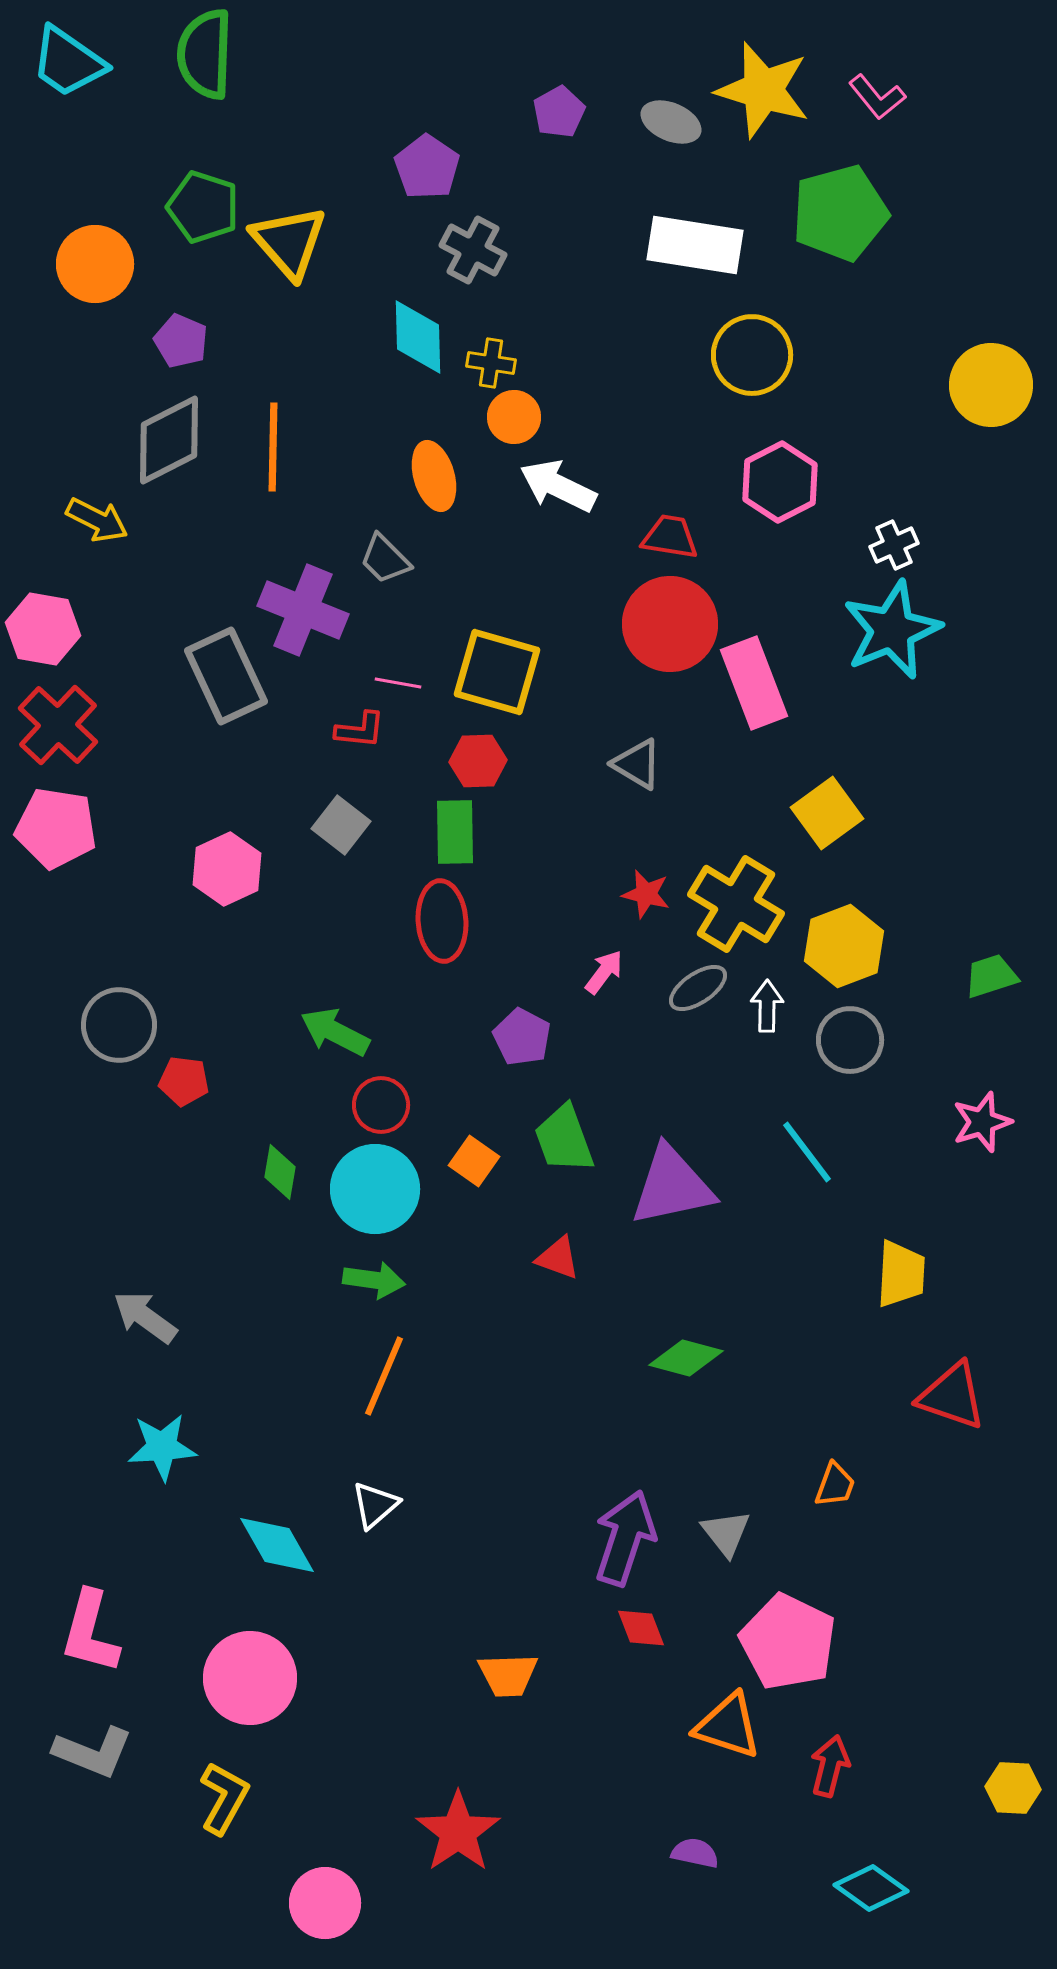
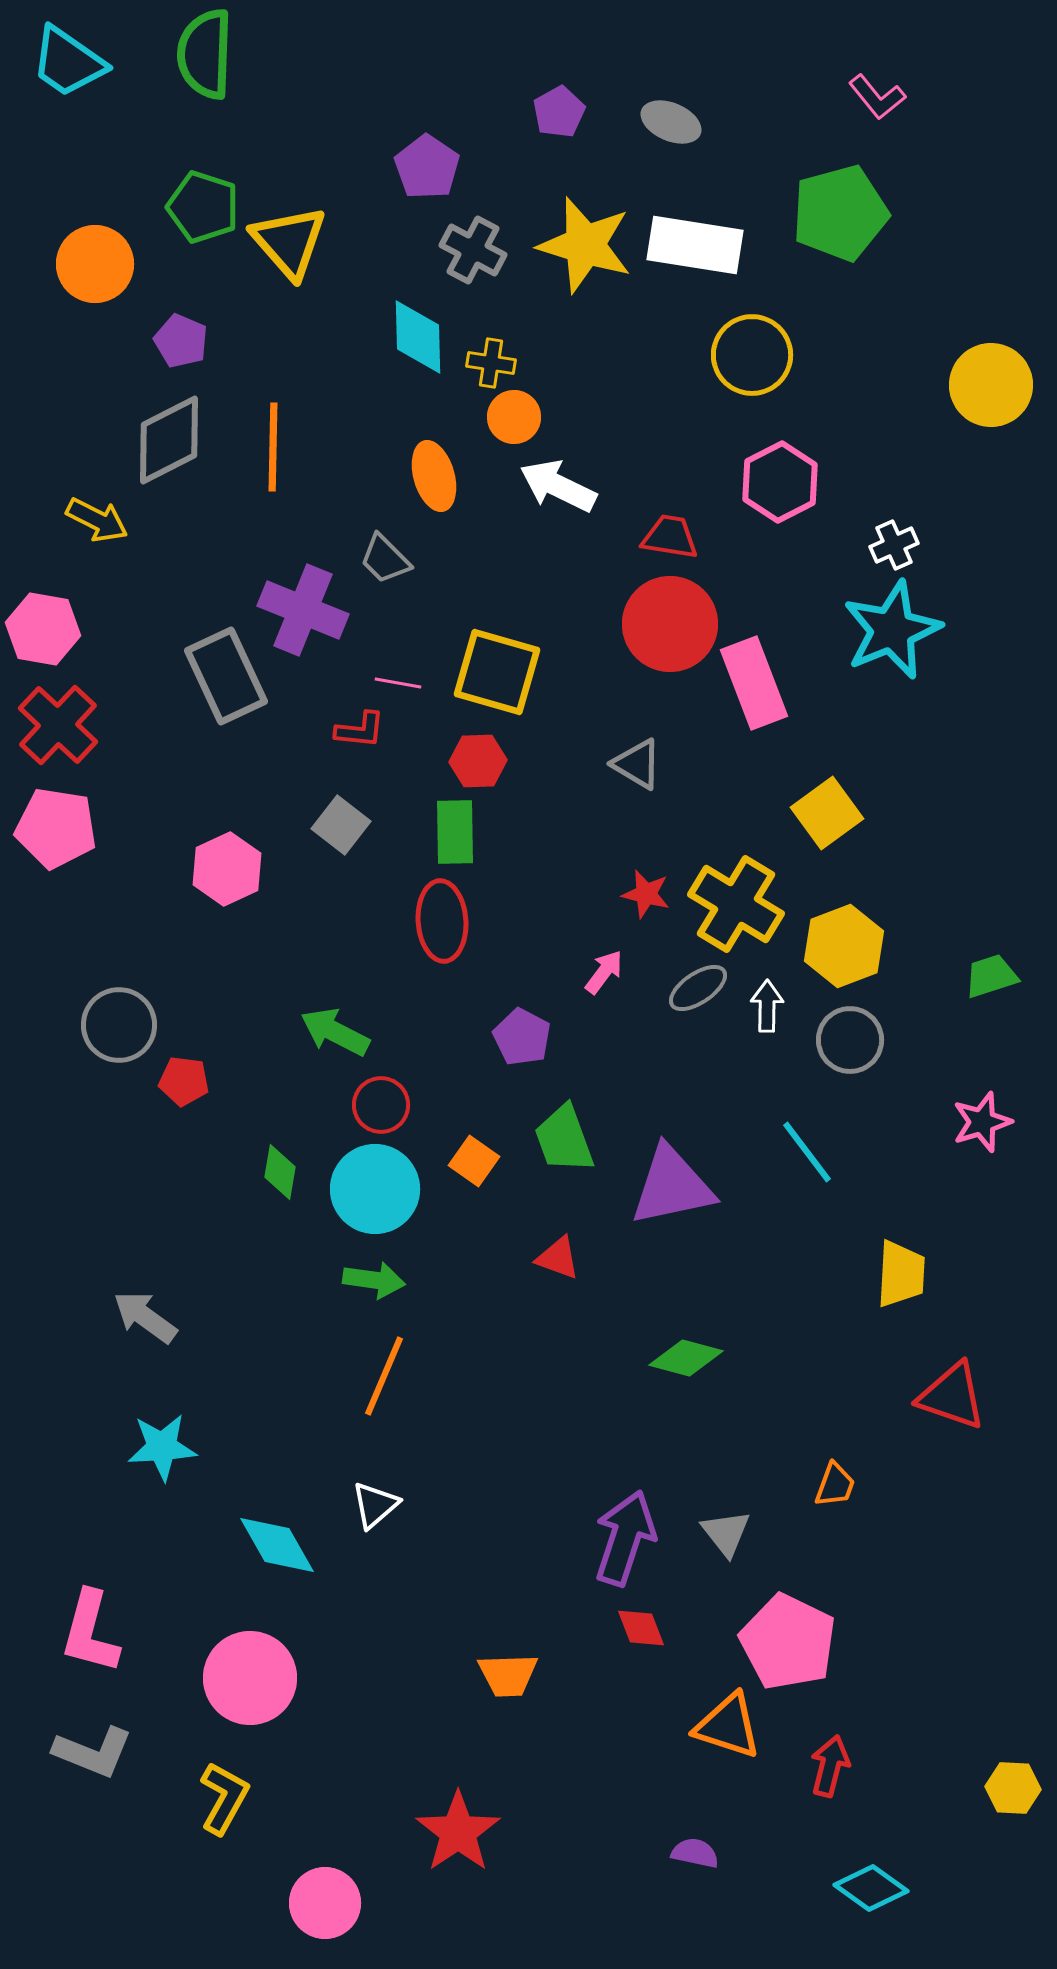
yellow star at (763, 90): moved 178 px left, 155 px down
